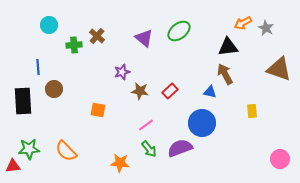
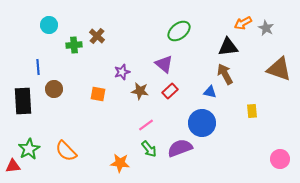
purple triangle: moved 20 px right, 26 px down
orange square: moved 16 px up
green star: rotated 25 degrees counterclockwise
